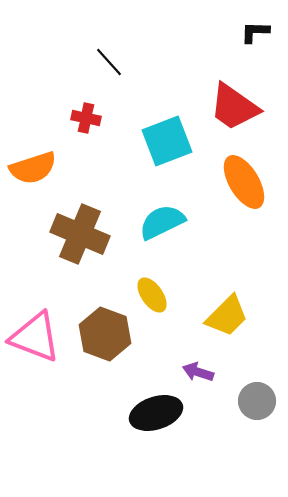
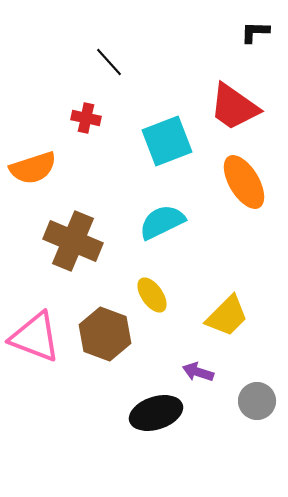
brown cross: moved 7 px left, 7 px down
